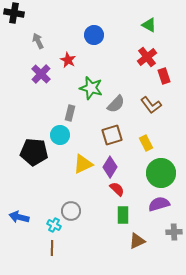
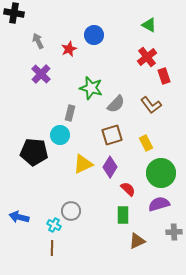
red star: moved 1 px right, 11 px up; rotated 21 degrees clockwise
red semicircle: moved 11 px right
